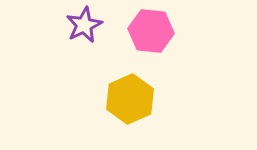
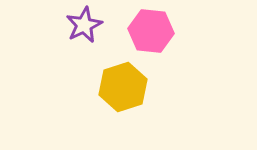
yellow hexagon: moved 7 px left, 12 px up; rotated 6 degrees clockwise
